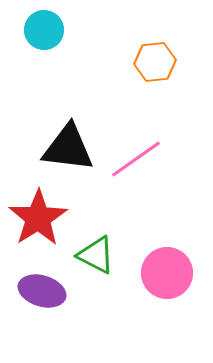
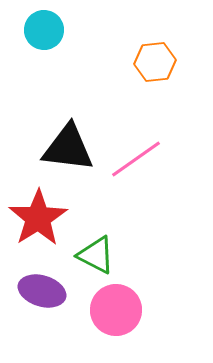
pink circle: moved 51 px left, 37 px down
